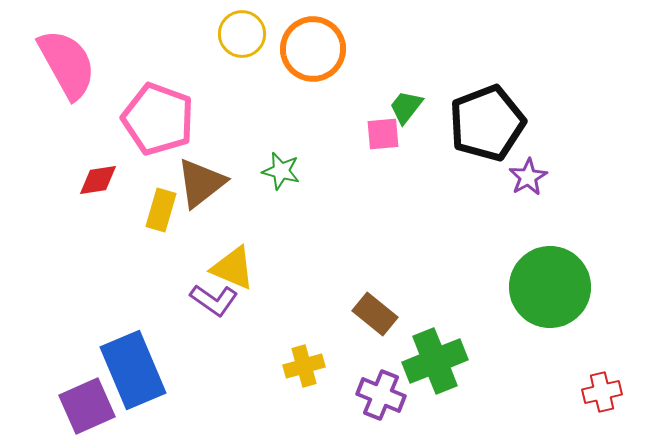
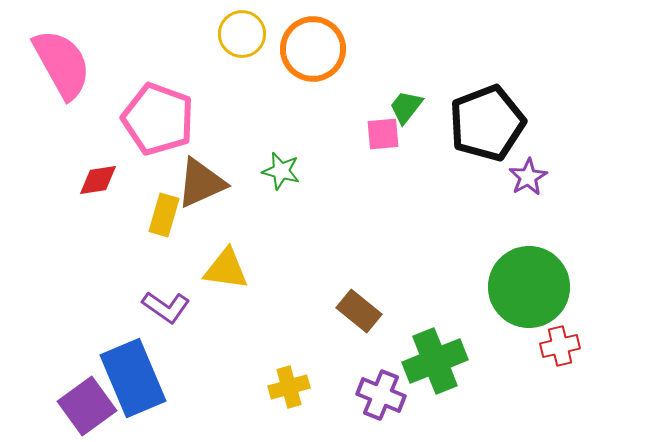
pink semicircle: moved 5 px left
brown triangle: rotated 14 degrees clockwise
yellow rectangle: moved 3 px right, 5 px down
yellow triangle: moved 7 px left, 1 px down; rotated 15 degrees counterclockwise
green circle: moved 21 px left
purple L-shape: moved 48 px left, 7 px down
brown rectangle: moved 16 px left, 3 px up
yellow cross: moved 15 px left, 21 px down
blue rectangle: moved 8 px down
red cross: moved 42 px left, 46 px up
purple square: rotated 12 degrees counterclockwise
